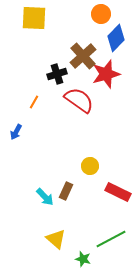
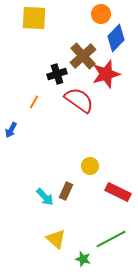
blue arrow: moved 5 px left, 2 px up
